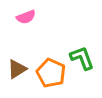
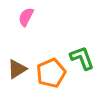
pink semicircle: rotated 138 degrees clockwise
orange pentagon: rotated 24 degrees clockwise
